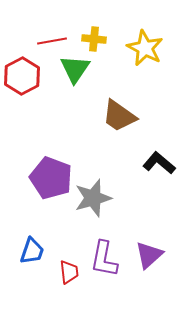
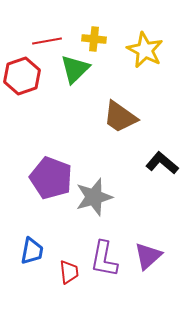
red line: moved 5 px left
yellow star: moved 2 px down
green triangle: rotated 12 degrees clockwise
red hexagon: rotated 9 degrees clockwise
brown trapezoid: moved 1 px right, 1 px down
black L-shape: moved 3 px right
gray star: moved 1 px right, 1 px up
blue trapezoid: rotated 8 degrees counterclockwise
purple triangle: moved 1 px left, 1 px down
